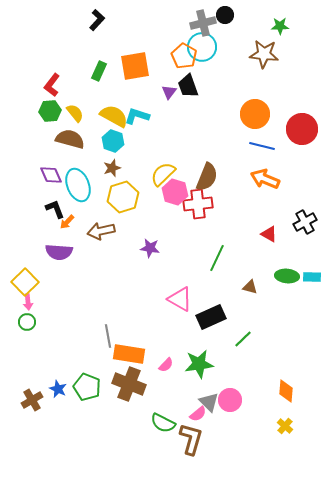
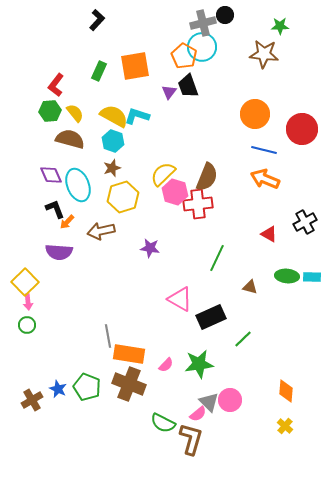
red L-shape at (52, 85): moved 4 px right
blue line at (262, 146): moved 2 px right, 4 px down
green circle at (27, 322): moved 3 px down
